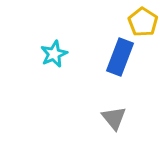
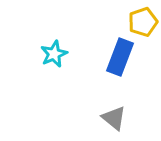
yellow pentagon: rotated 20 degrees clockwise
gray triangle: rotated 12 degrees counterclockwise
